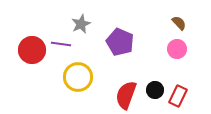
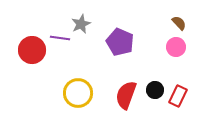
purple line: moved 1 px left, 6 px up
pink circle: moved 1 px left, 2 px up
yellow circle: moved 16 px down
